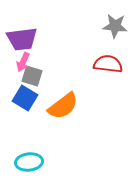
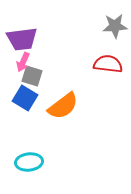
gray star: rotated 10 degrees counterclockwise
